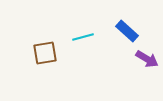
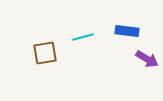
blue rectangle: rotated 35 degrees counterclockwise
